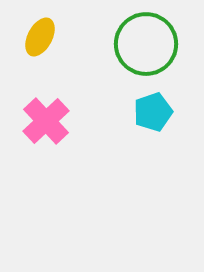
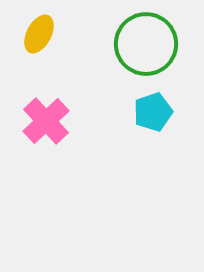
yellow ellipse: moved 1 px left, 3 px up
